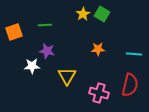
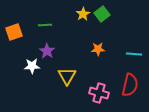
green square: rotated 21 degrees clockwise
purple star: rotated 21 degrees clockwise
